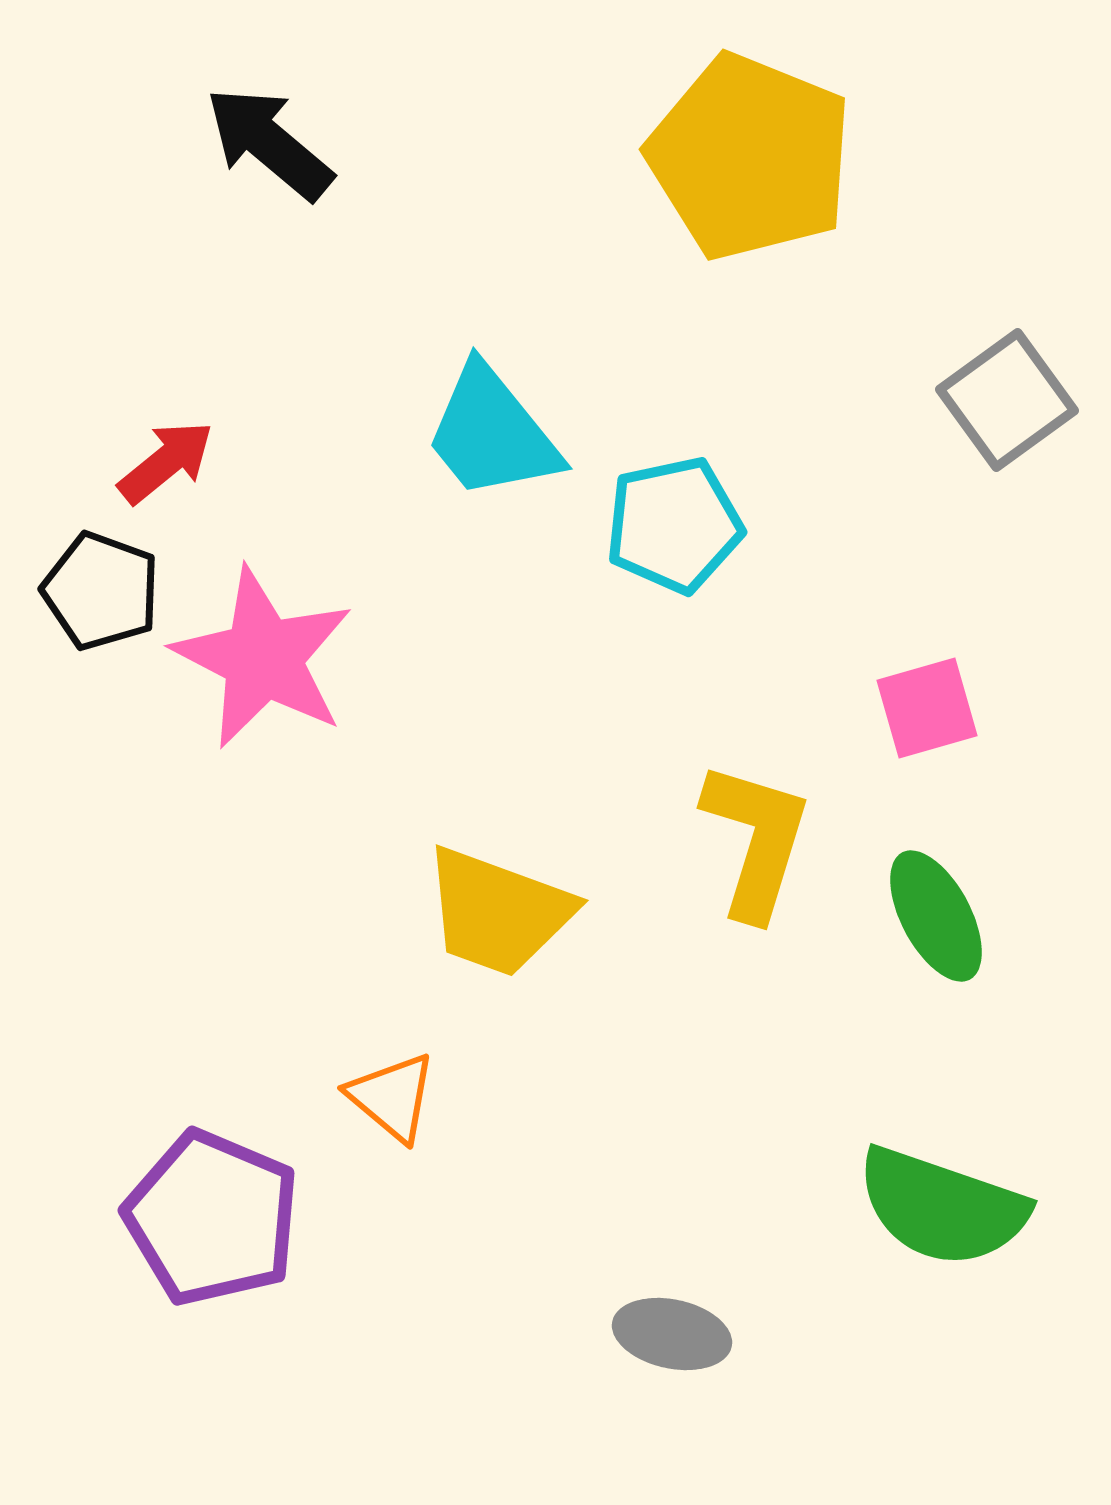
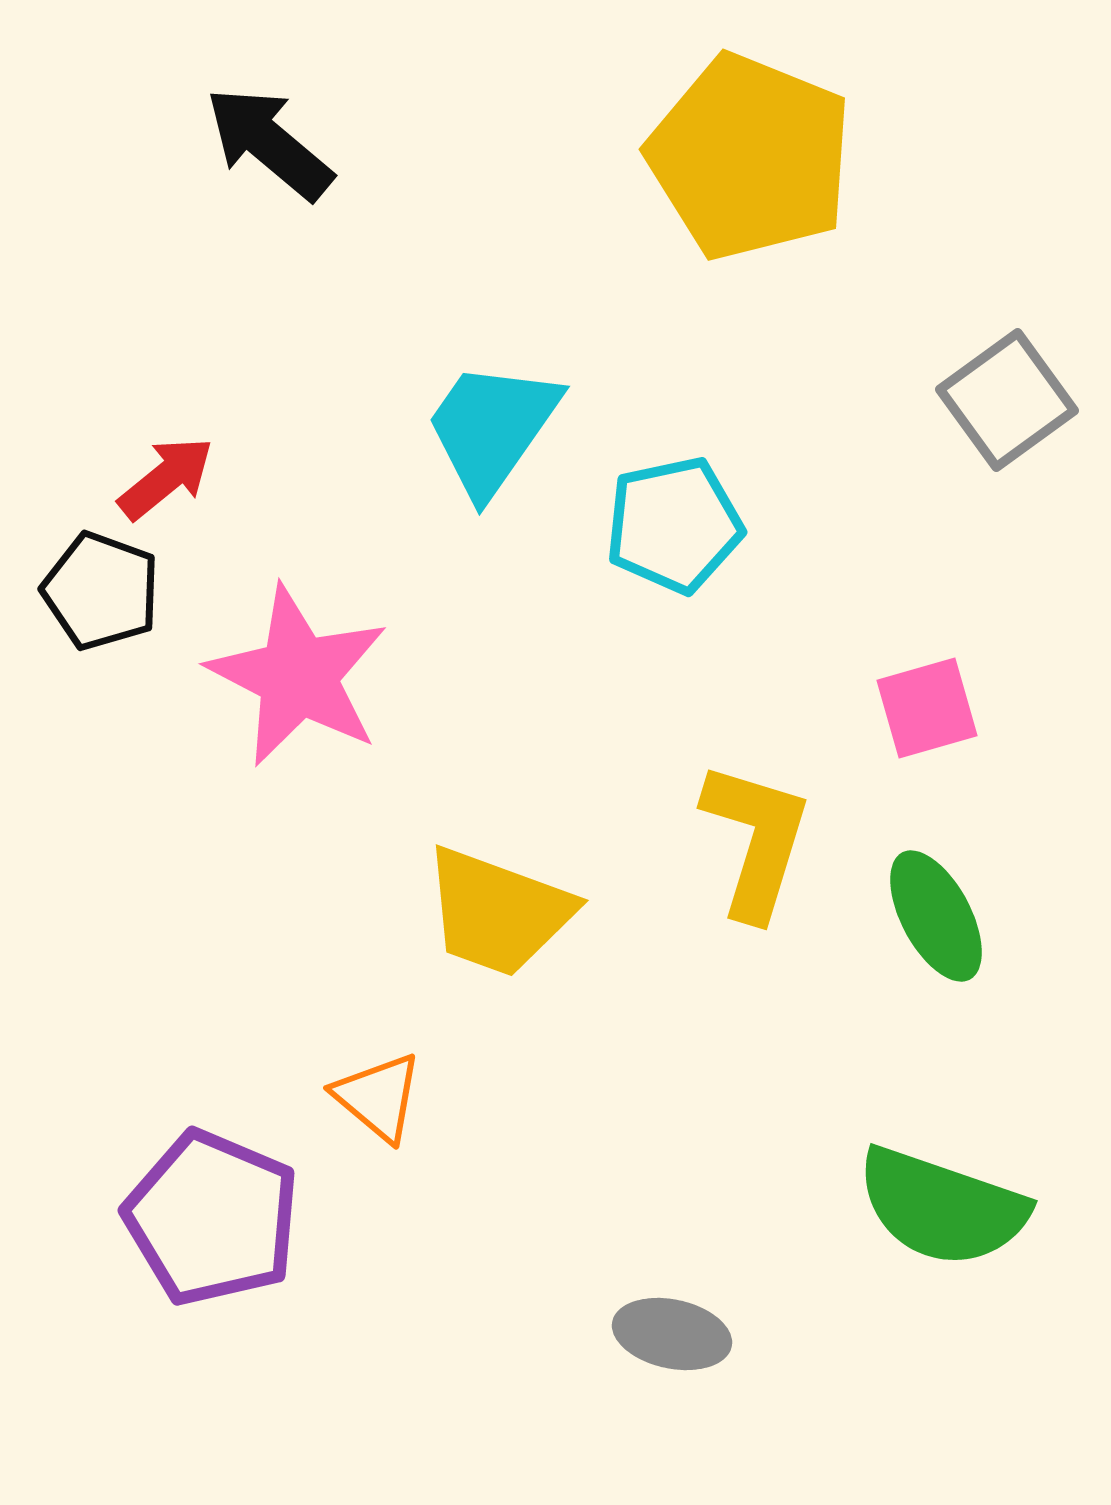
cyan trapezoid: moved 5 px up; rotated 74 degrees clockwise
red arrow: moved 16 px down
pink star: moved 35 px right, 18 px down
orange triangle: moved 14 px left
